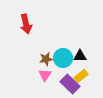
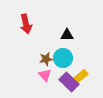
black triangle: moved 13 px left, 21 px up
pink triangle: rotated 16 degrees counterclockwise
purple rectangle: moved 1 px left, 2 px up
